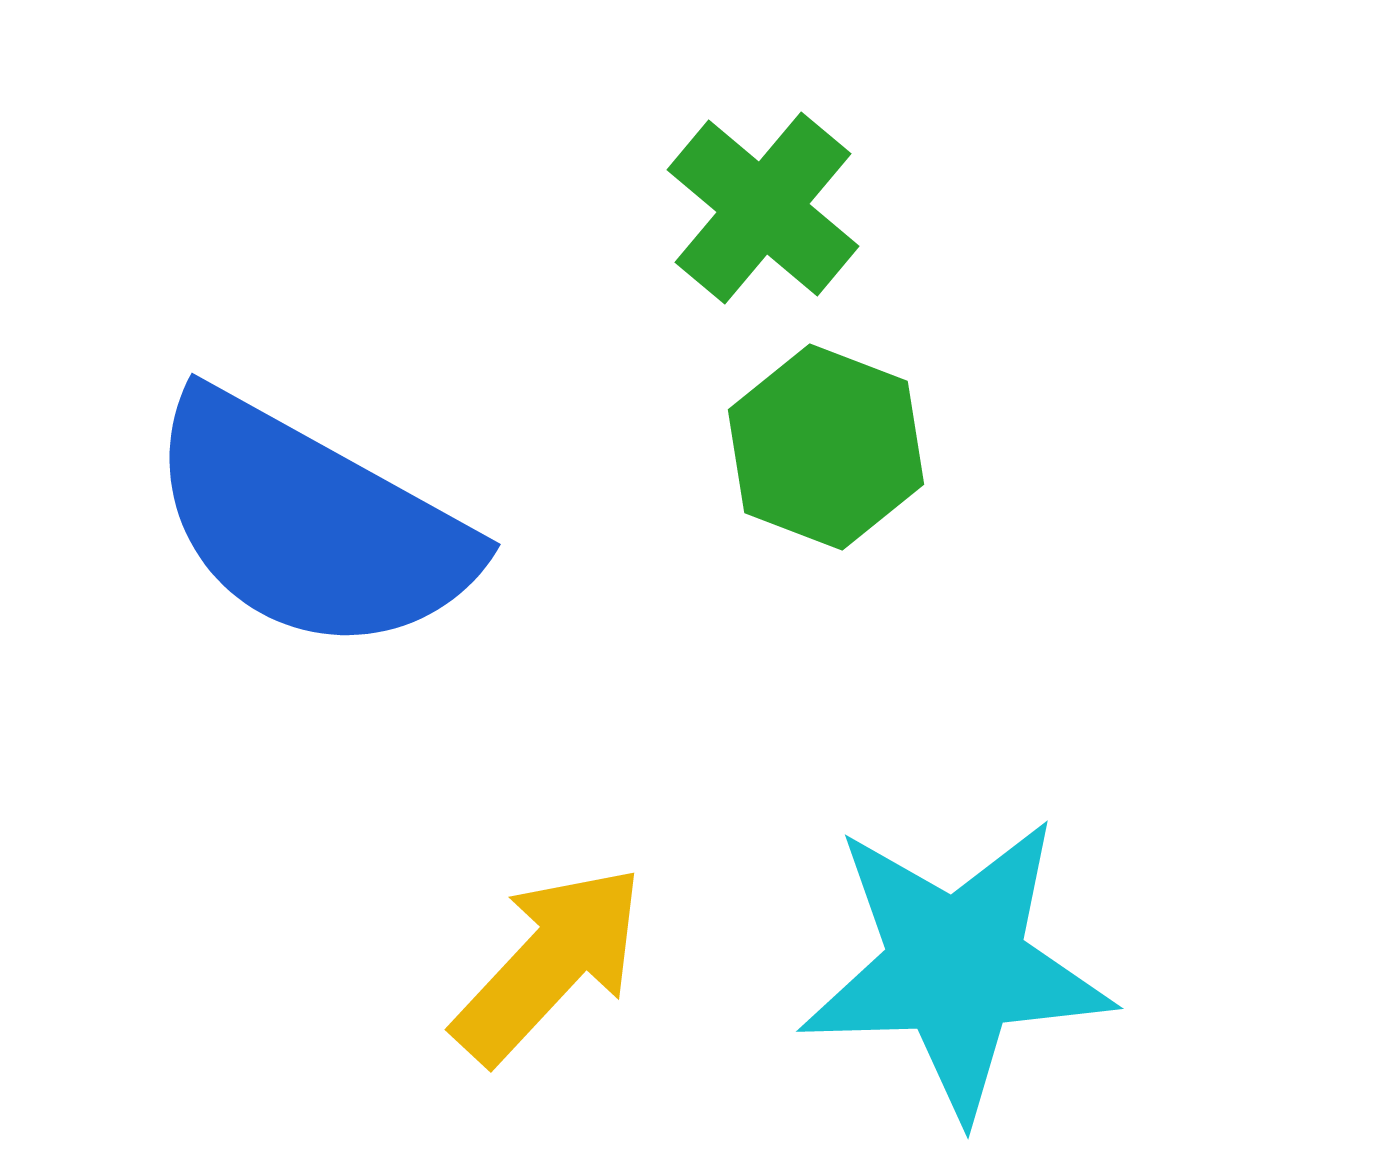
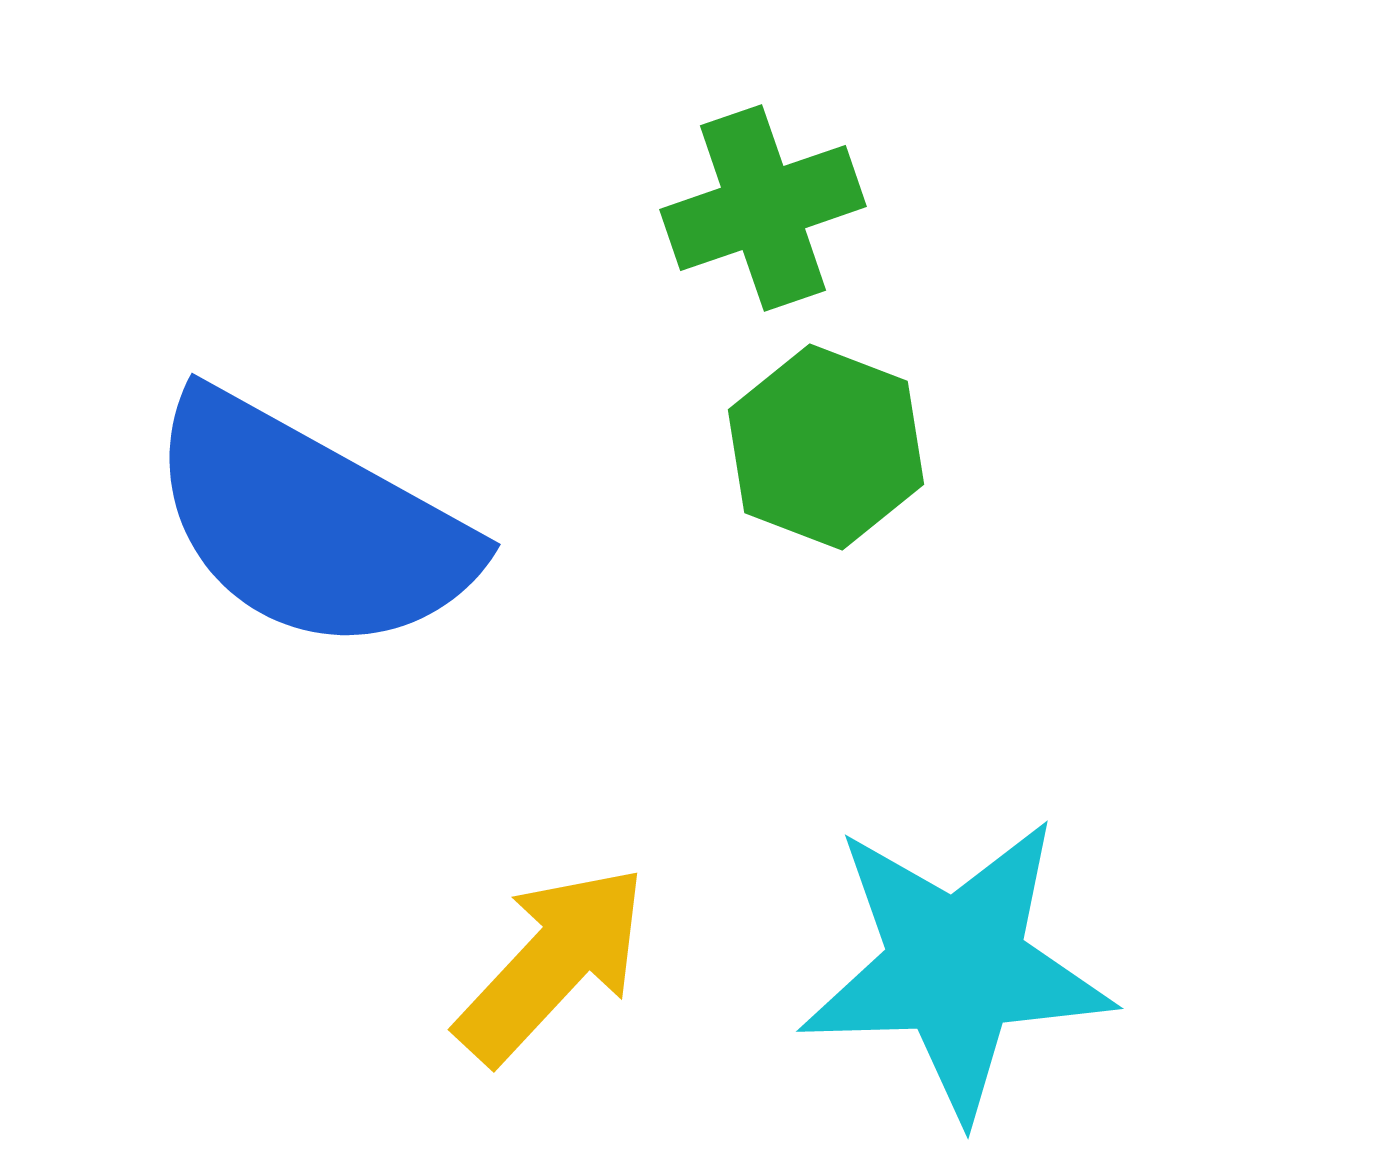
green cross: rotated 31 degrees clockwise
yellow arrow: moved 3 px right
